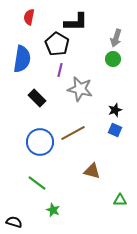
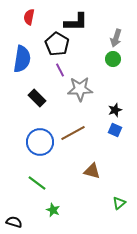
purple line: rotated 40 degrees counterclockwise
gray star: rotated 15 degrees counterclockwise
green triangle: moved 1 px left, 3 px down; rotated 40 degrees counterclockwise
